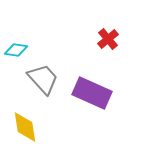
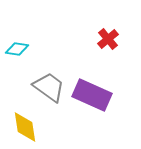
cyan diamond: moved 1 px right, 1 px up
gray trapezoid: moved 6 px right, 8 px down; rotated 12 degrees counterclockwise
purple rectangle: moved 2 px down
